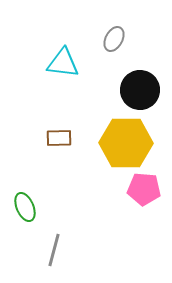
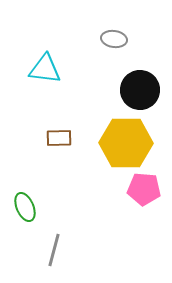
gray ellipse: rotated 70 degrees clockwise
cyan triangle: moved 18 px left, 6 px down
